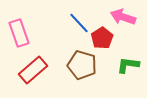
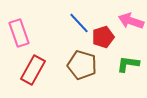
pink arrow: moved 8 px right, 4 px down
red pentagon: moved 1 px right, 1 px up; rotated 15 degrees clockwise
green L-shape: moved 1 px up
red rectangle: rotated 20 degrees counterclockwise
